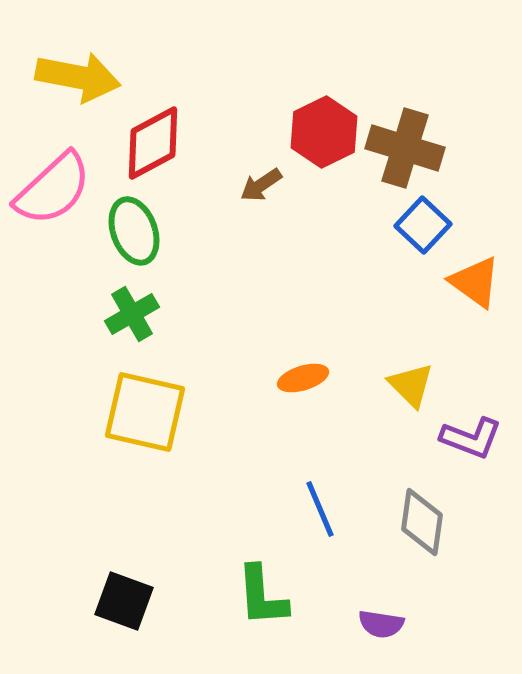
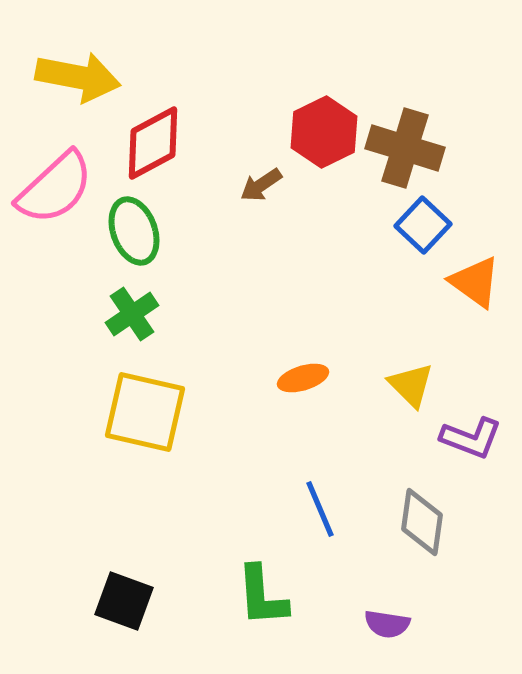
pink semicircle: moved 2 px right, 1 px up
green cross: rotated 4 degrees counterclockwise
purple semicircle: moved 6 px right
